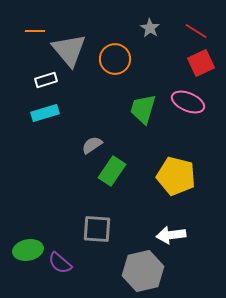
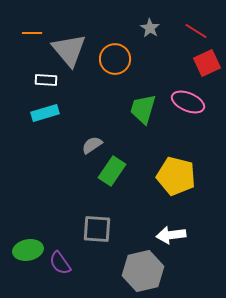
orange line: moved 3 px left, 2 px down
red square: moved 6 px right
white rectangle: rotated 20 degrees clockwise
purple semicircle: rotated 15 degrees clockwise
